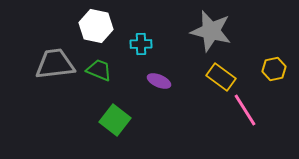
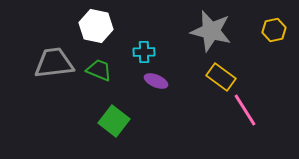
cyan cross: moved 3 px right, 8 px down
gray trapezoid: moved 1 px left, 1 px up
yellow hexagon: moved 39 px up
purple ellipse: moved 3 px left
green square: moved 1 px left, 1 px down
